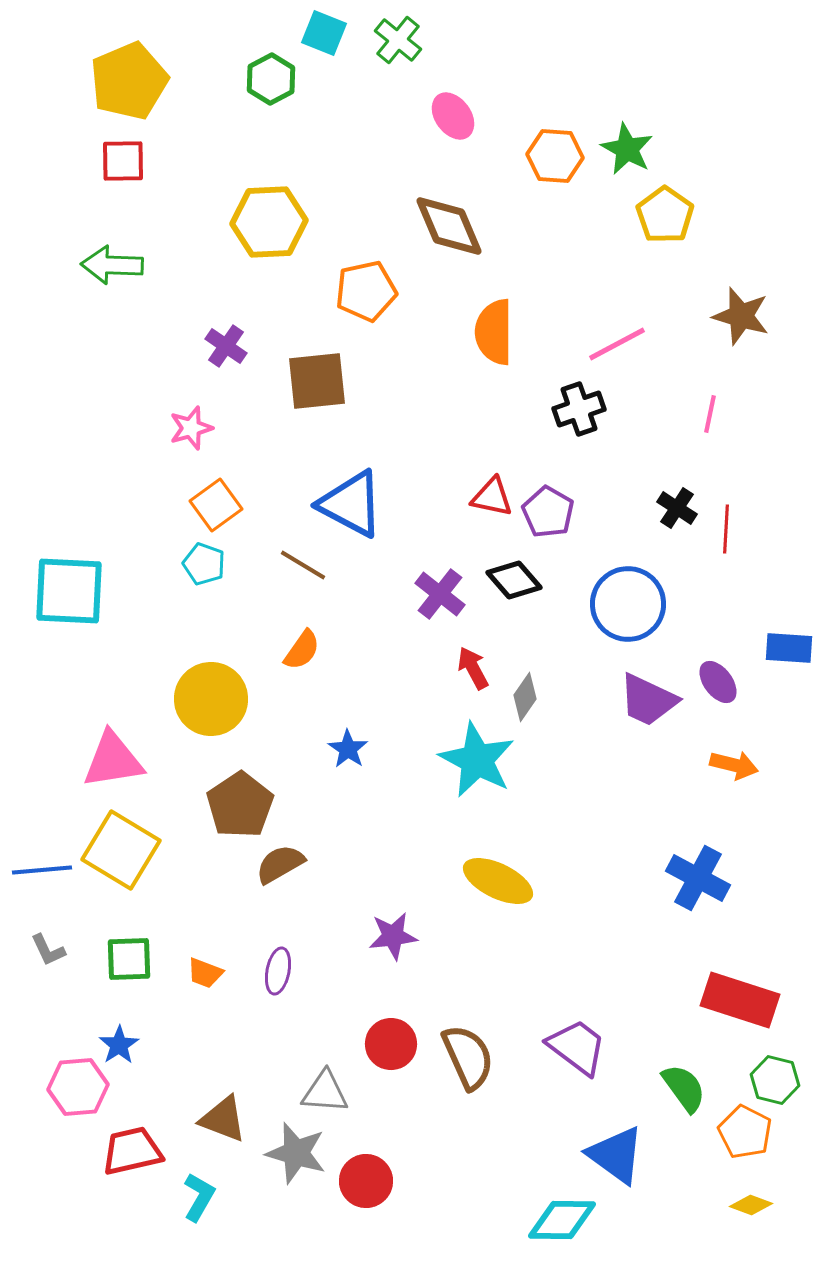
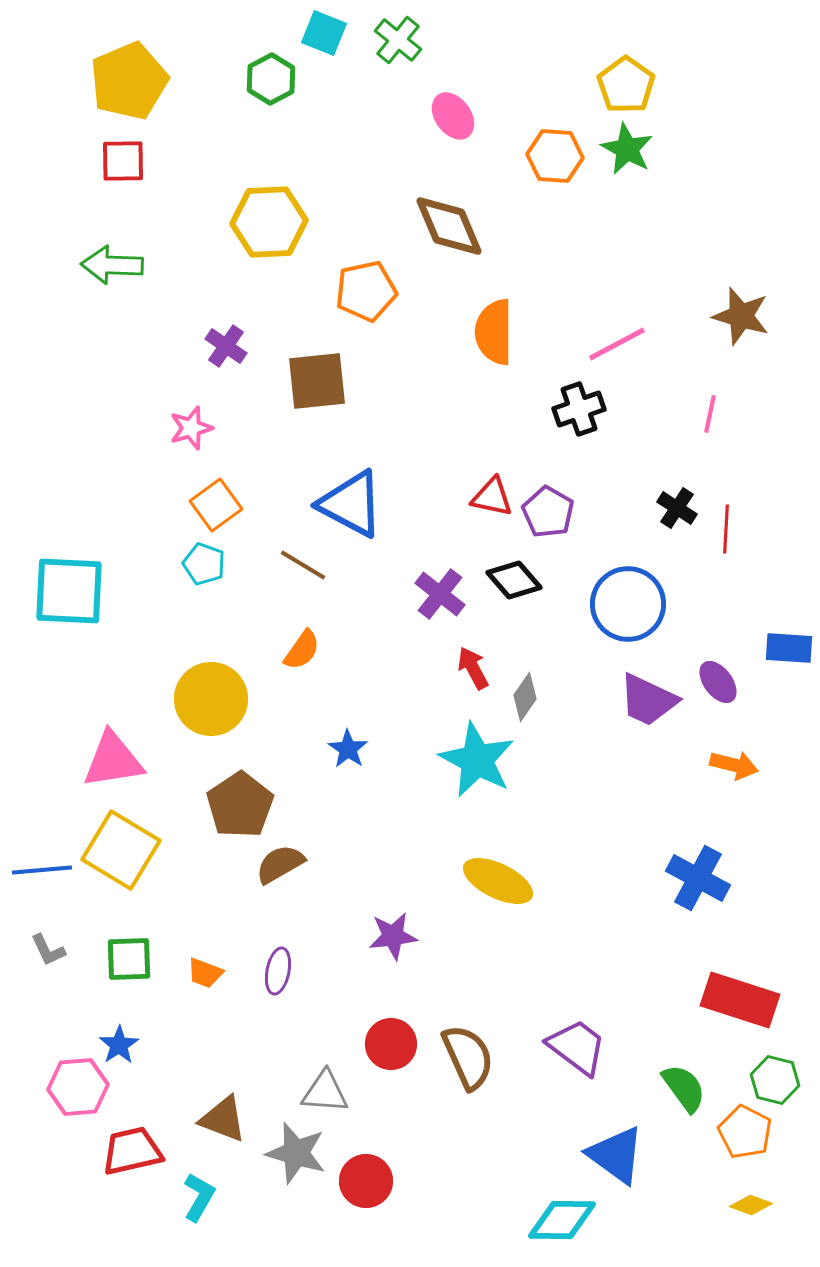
yellow pentagon at (665, 215): moved 39 px left, 130 px up
